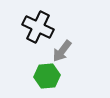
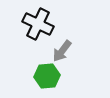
black cross: moved 3 px up
